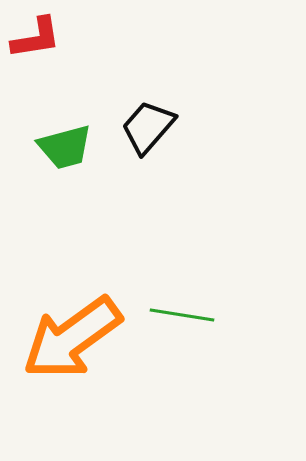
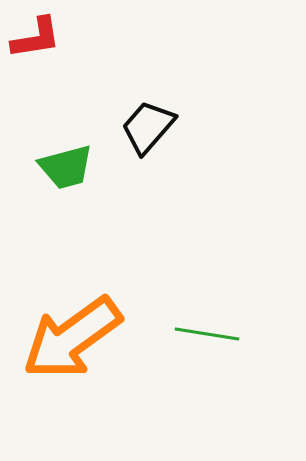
green trapezoid: moved 1 px right, 20 px down
green line: moved 25 px right, 19 px down
